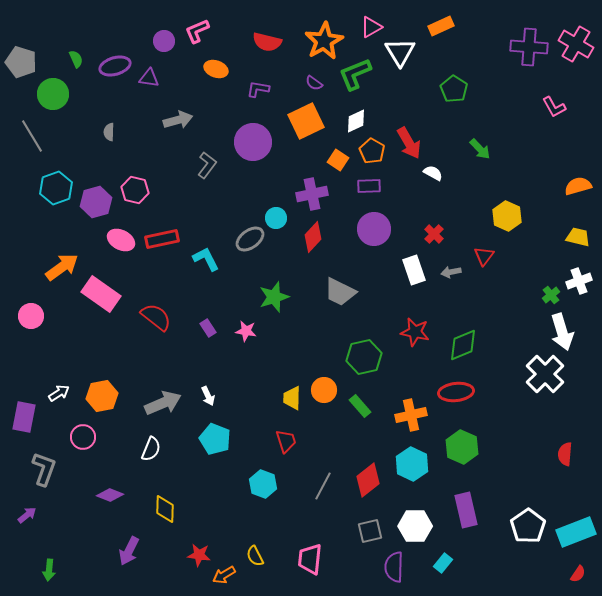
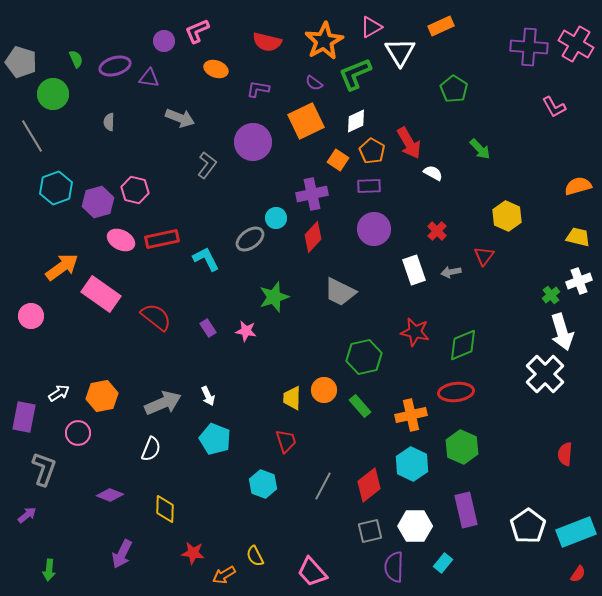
gray arrow at (178, 120): moved 2 px right, 2 px up; rotated 36 degrees clockwise
gray semicircle at (109, 132): moved 10 px up
purple hexagon at (96, 202): moved 2 px right
red cross at (434, 234): moved 3 px right, 3 px up
pink circle at (83, 437): moved 5 px left, 4 px up
red diamond at (368, 480): moved 1 px right, 5 px down
purple arrow at (129, 551): moved 7 px left, 3 px down
red star at (199, 555): moved 6 px left, 2 px up
pink trapezoid at (310, 559): moved 2 px right, 13 px down; rotated 48 degrees counterclockwise
